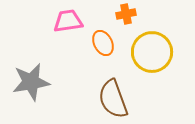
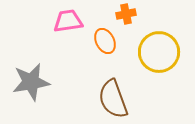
orange ellipse: moved 2 px right, 2 px up
yellow circle: moved 7 px right
